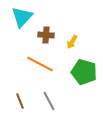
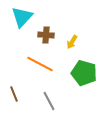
green pentagon: moved 1 px down
brown line: moved 6 px left, 7 px up
